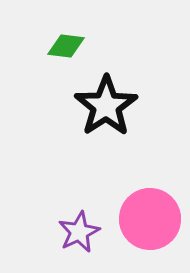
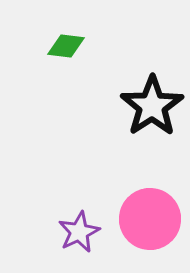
black star: moved 46 px right
